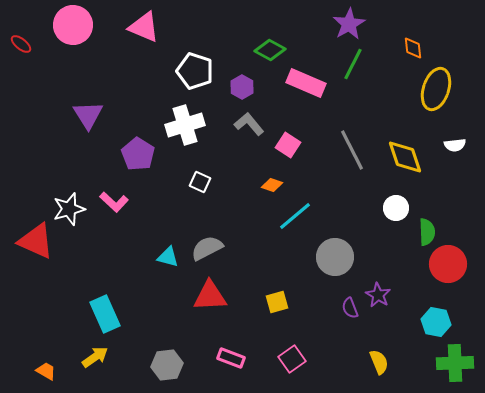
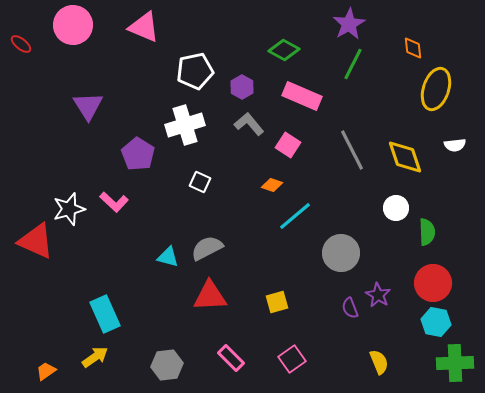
green diamond at (270, 50): moved 14 px right
white pentagon at (195, 71): rotated 30 degrees counterclockwise
pink rectangle at (306, 83): moved 4 px left, 13 px down
purple triangle at (88, 115): moved 9 px up
gray circle at (335, 257): moved 6 px right, 4 px up
red circle at (448, 264): moved 15 px left, 19 px down
pink rectangle at (231, 358): rotated 24 degrees clockwise
orange trapezoid at (46, 371): rotated 65 degrees counterclockwise
